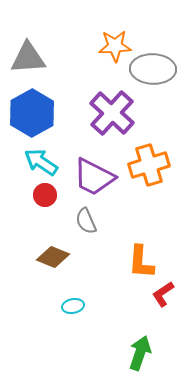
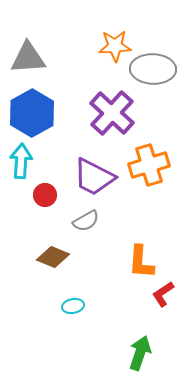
cyan arrow: moved 20 px left, 1 px up; rotated 60 degrees clockwise
gray semicircle: rotated 96 degrees counterclockwise
